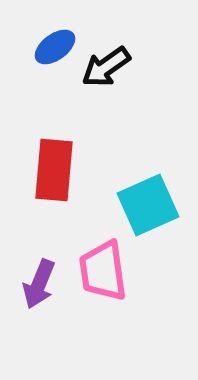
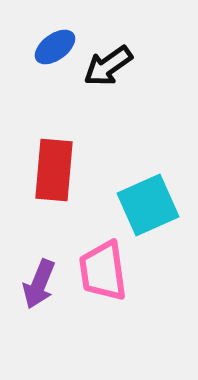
black arrow: moved 2 px right, 1 px up
